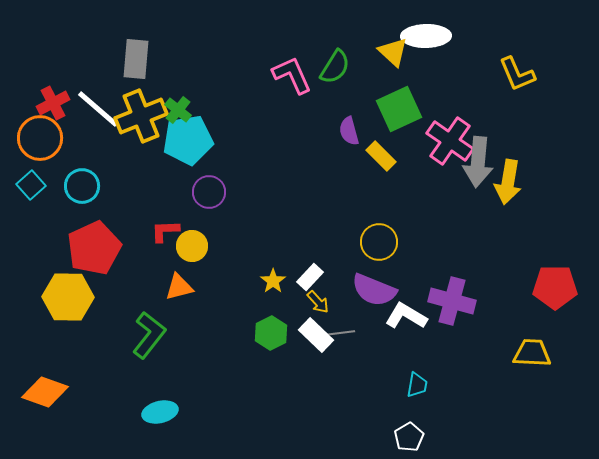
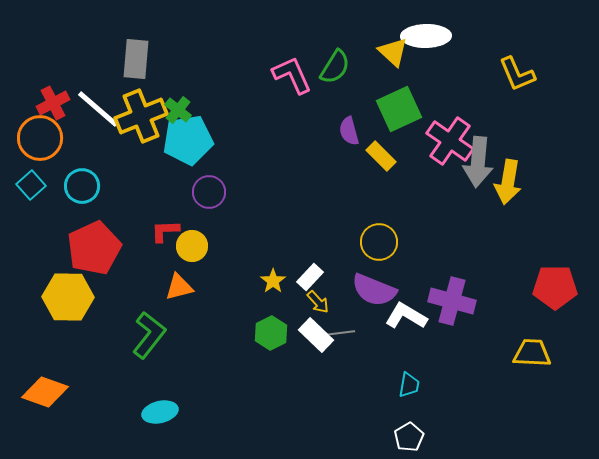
cyan trapezoid at (417, 385): moved 8 px left
